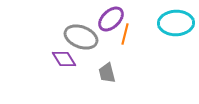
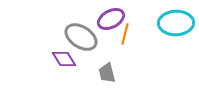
purple ellipse: rotated 16 degrees clockwise
gray ellipse: rotated 12 degrees clockwise
